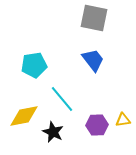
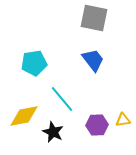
cyan pentagon: moved 2 px up
